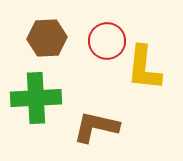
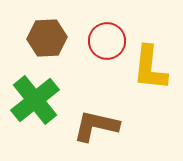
yellow L-shape: moved 6 px right
green cross: moved 1 px left, 2 px down; rotated 36 degrees counterclockwise
brown L-shape: moved 1 px up
